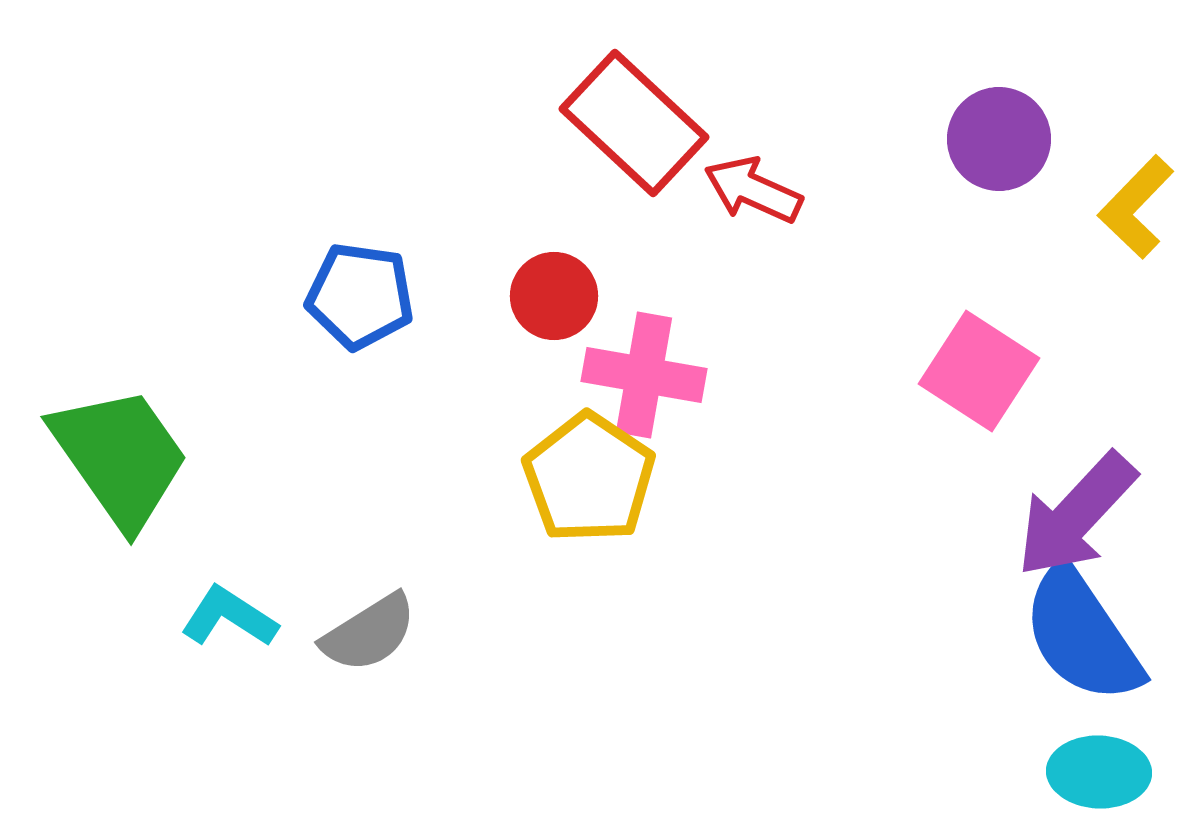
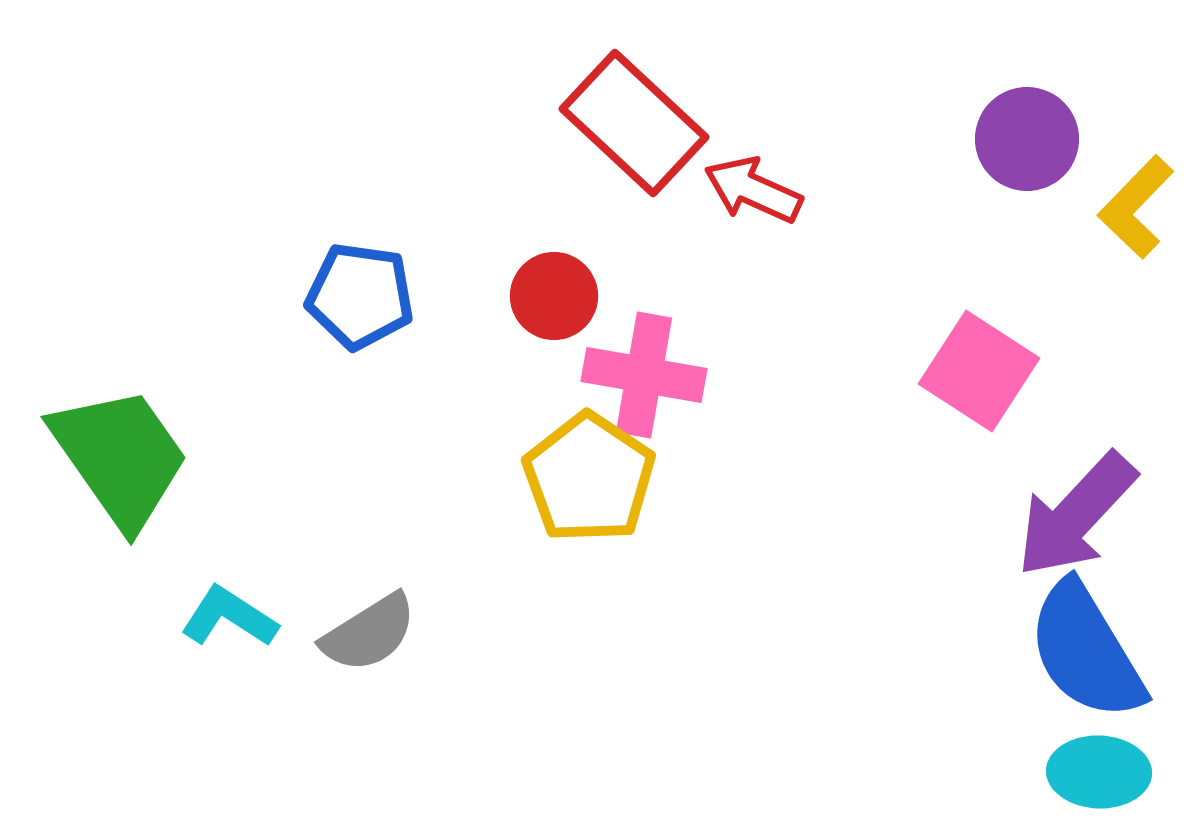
purple circle: moved 28 px right
blue semicircle: moved 4 px right, 16 px down; rotated 3 degrees clockwise
